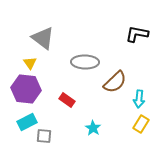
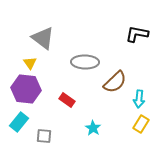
cyan rectangle: moved 8 px left; rotated 24 degrees counterclockwise
